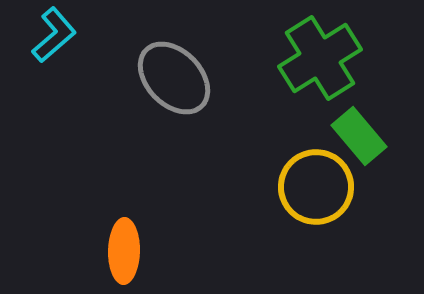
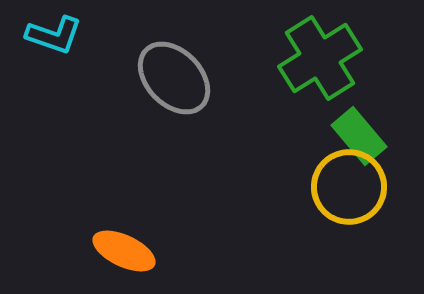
cyan L-shape: rotated 60 degrees clockwise
yellow circle: moved 33 px right
orange ellipse: rotated 66 degrees counterclockwise
